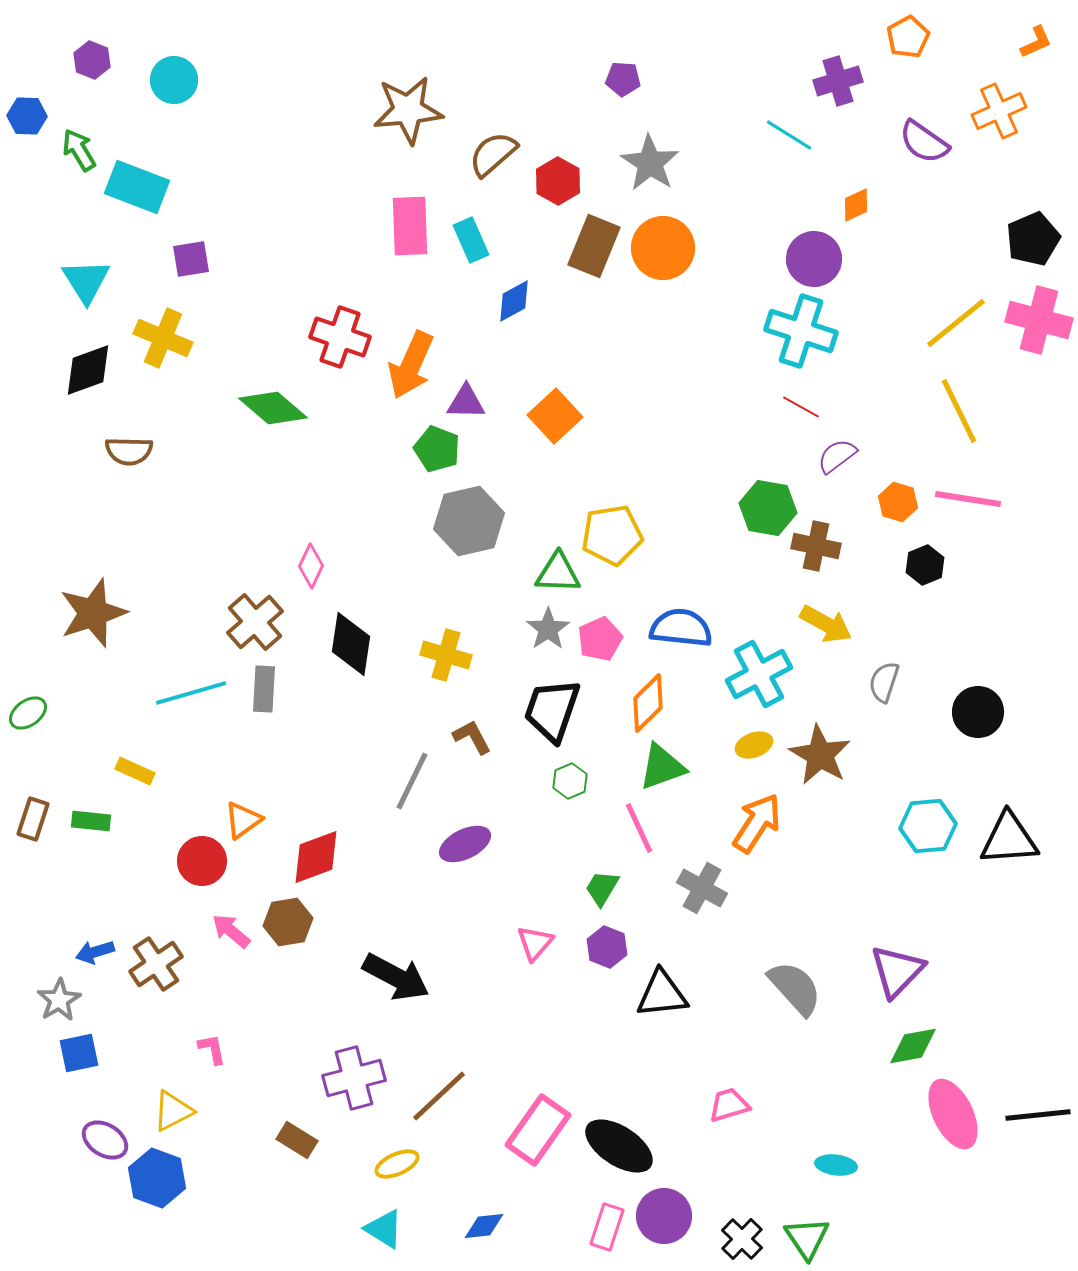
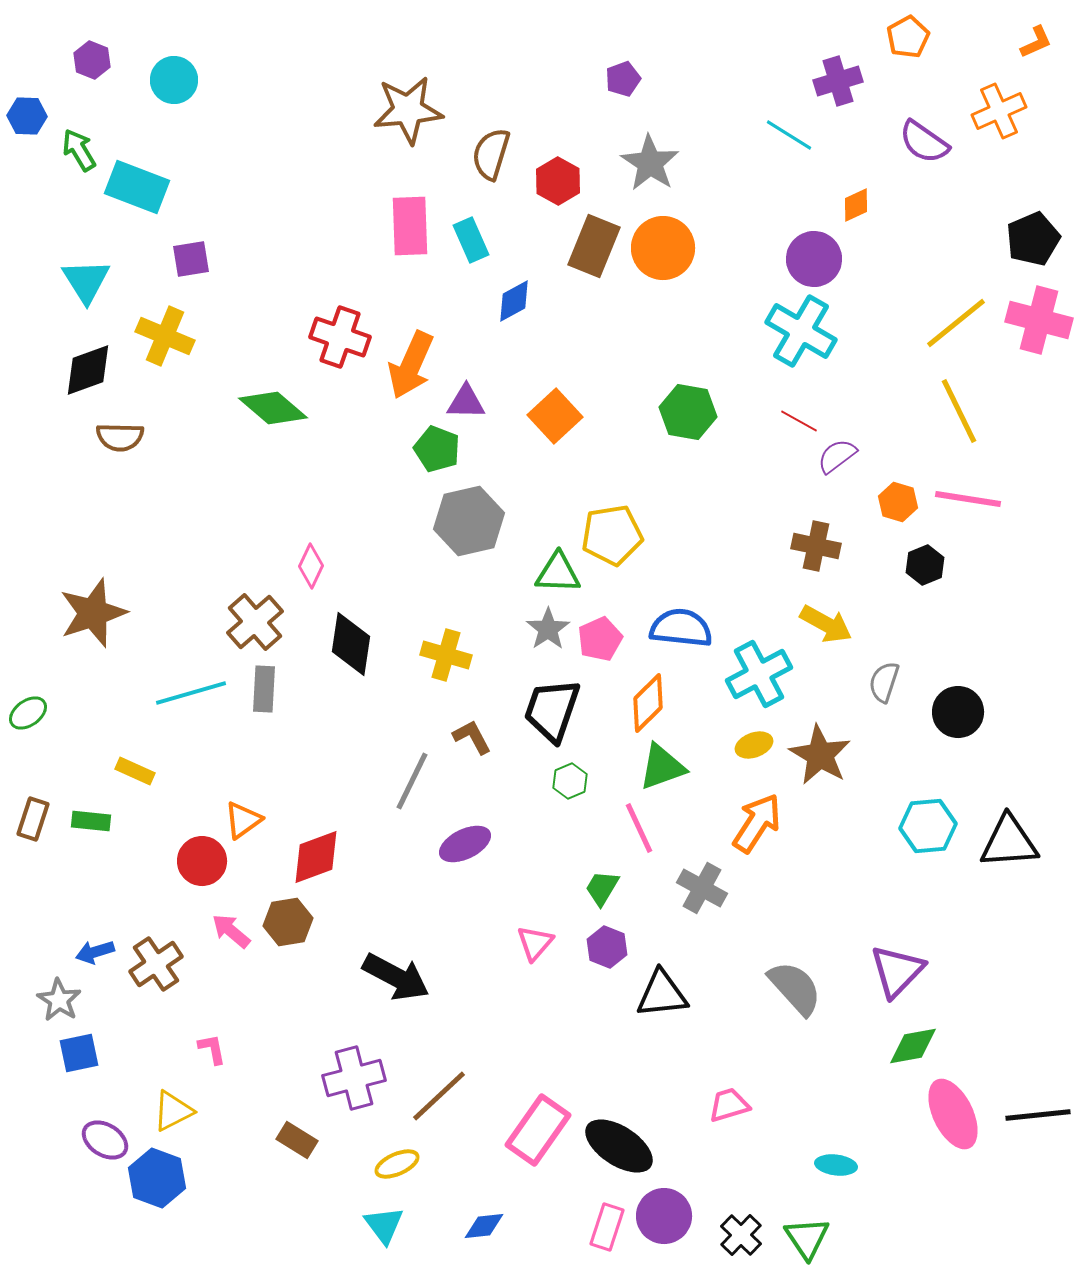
purple pentagon at (623, 79): rotated 24 degrees counterclockwise
brown semicircle at (493, 154): moved 2 px left; rotated 32 degrees counterclockwise
cyan cross at (801, 331): rotated 12 degrees clockwise
yellow cross at (163, 338): moved 2 px right, 2 px up
red line at (801, 407): moved 2 px left, 14 px down
brown semicircle at (129, 451): moved 9 px left, 14 px up
green hexagon at (768, 508): moved 80 px left, 96 px up
black circle at (978, 712): moved 20 px left
black triangle at (1009, 839): moved 3 px down
gray star at (59, 1000): rotated 9 degrees counterclockwise
cyan triangle at (384, 1229): moved 4 px up; rotated 21 degrees clockwise
black cross at (742, 1239): moved 1 px left, 4 px up
